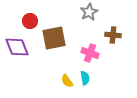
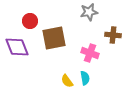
gray star: rotated 18 degrees clockwise
